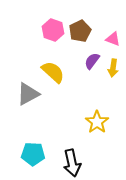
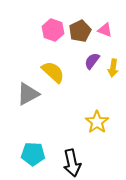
pink triangle: moved 8 px left, 9 px up
